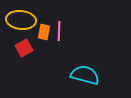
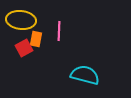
orange rectangle: moved 8 px left, 7 px down
